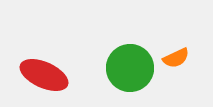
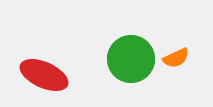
green circle: moved 1 px right, 9 px up
